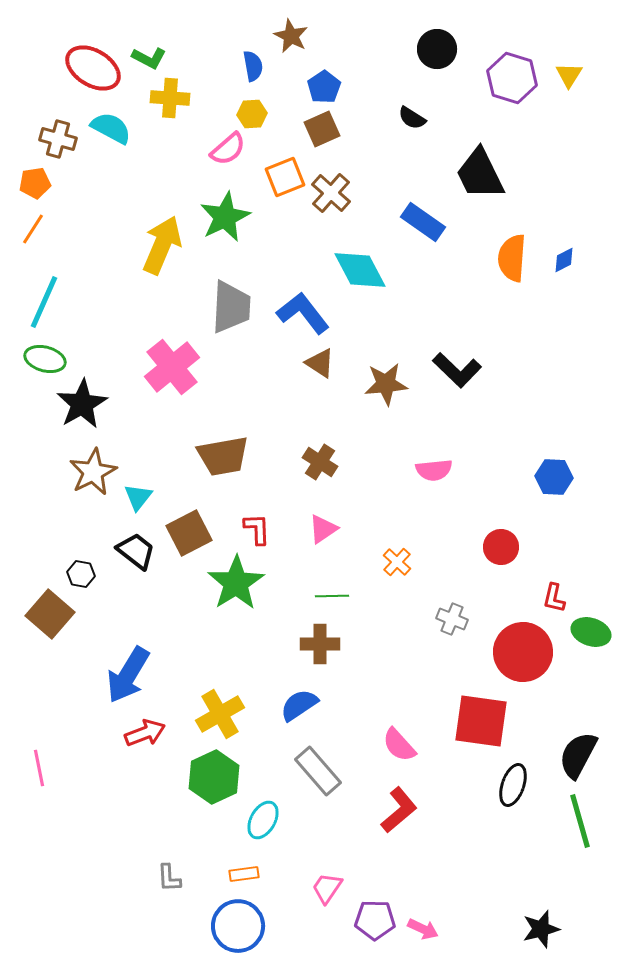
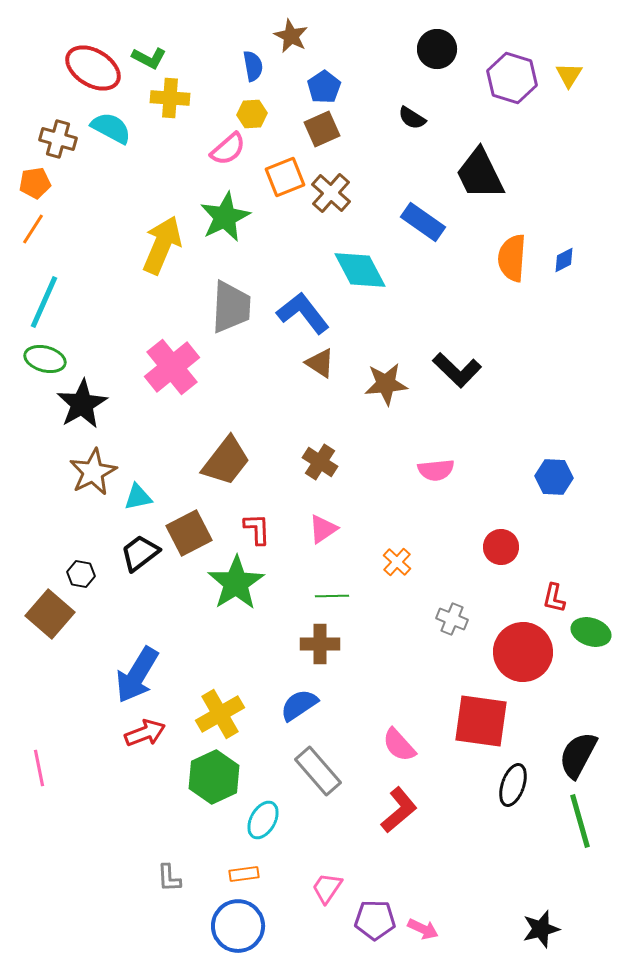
brown trapezoid at (223, 456): moved 3 px right, 5 px down; rotated 42 degrees counterclockwise
pink semicircle at (434, 470): moved 2 px right
cyan triangle at (138, 497): rotated 40 degrees clockwise
black trapezoid at (136, 551): moved 4 px right, 2 px down; rotated 75 degrees counterclockwise
blue arrow at (128, 675): moved 9 px right
